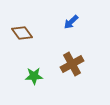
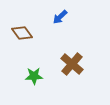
blue arrow: moved 11 px left, 5 px up
brown cross: rotated 20 degrees counterclockwise
